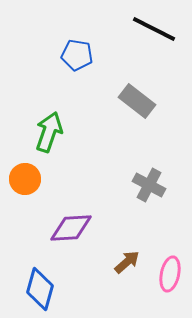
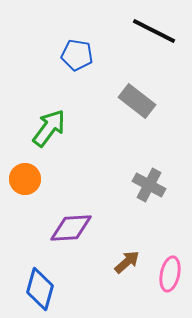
black line: moved 2 px down
green arrow: moved 4 px up; rotated 18 degrees clockwise
